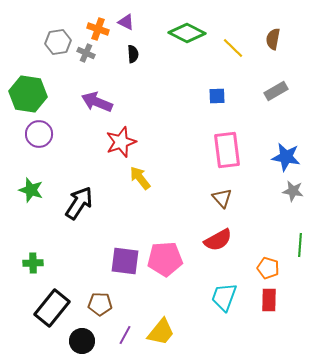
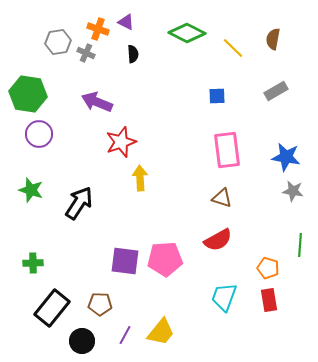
yellow arrow: rotated 35 degrees clockwise
brown triangle: rotated 30 degrees counterclockwise
red rectangle: rotated 10 degrees counterclockwise
